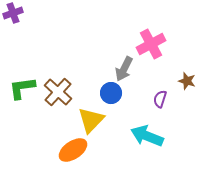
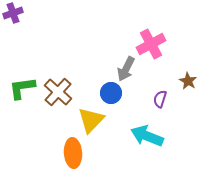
gray arrow: moved 2 px right
brown star: moved 1 px right; rotated 12 degrees clockwise
orange ellipse: moved 3 px down; rotated 60 degrees counterclockwise
